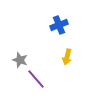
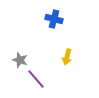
blue cross: moved 5 px left, 6 px up; rotated 36 degrees clockwise
